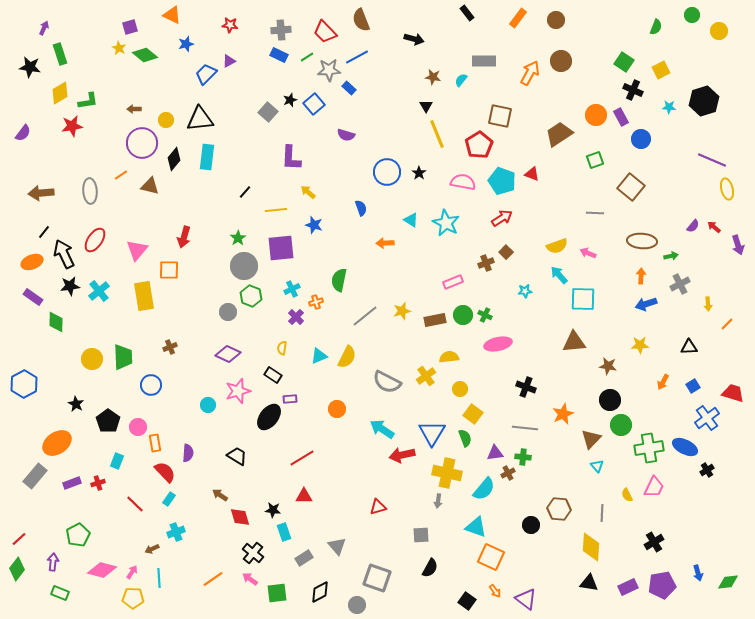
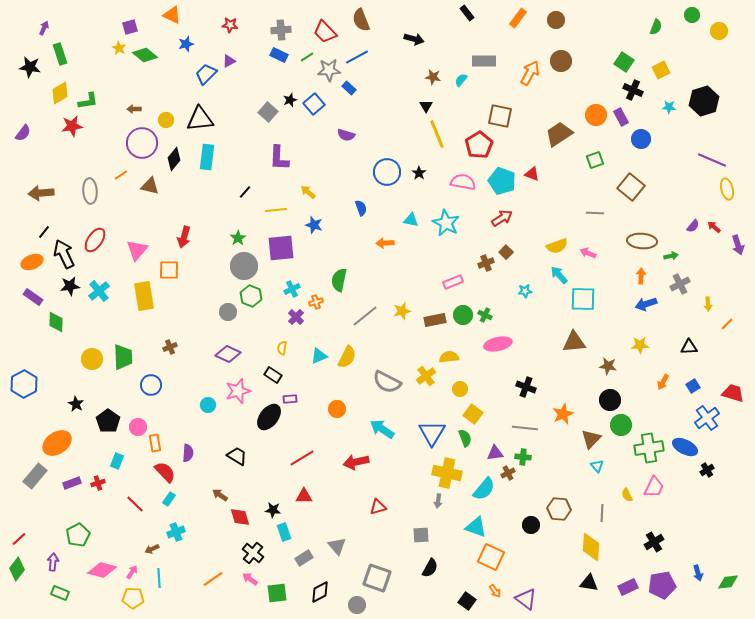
purple L-shape at (291, 158): moved 12 px left
cyan triangle at (411, 220): rotated 21 degrees counterclockwise
red arrow at (402, 455): moved 46 px left, 7 px down
